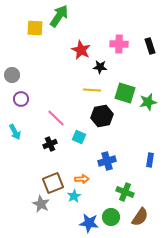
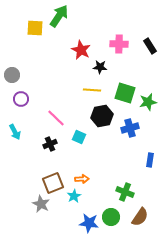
black rectangle: rotated 14 degrees counterclockwise
blue cross: moved 23 px right, 33 px up
